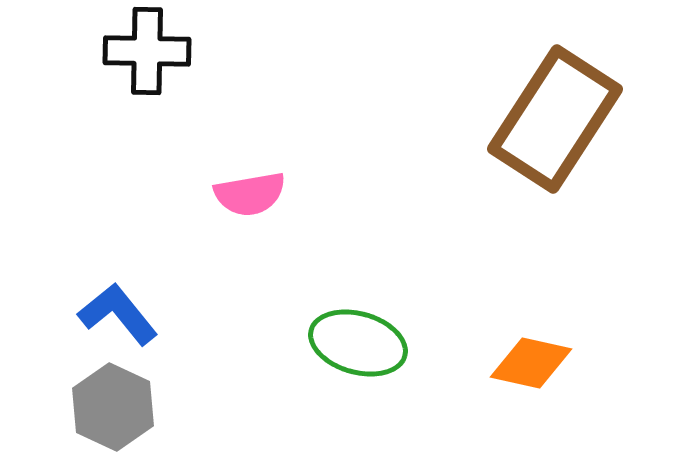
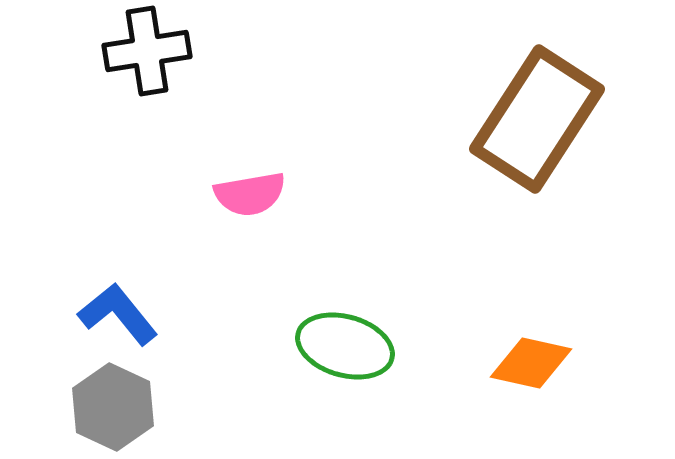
black cross: rotated 10 degrees counterclockwise
brown rectangle: moved 18 px left
green ellipse: moved 13 px left, 3 px down
